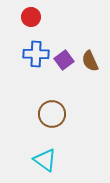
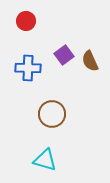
red circle: moved 5 px left, 4 px down
blue cross: moved 8 px left, 14 px down
purple square: moved 5 px up
cyan triangle: rotated 20 degrees counterclockwise
